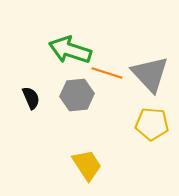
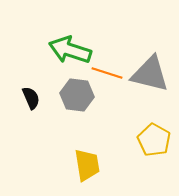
gray triangle: rotated 33 degrees counterclockwise
gray hexagon: rotated 12 degrees clockwise
yellow pentagon: moved 2 px right, 16 px down; rotated 24 degrees clockwise
yellow trapezoid: rotated 24 degrees clockwise
